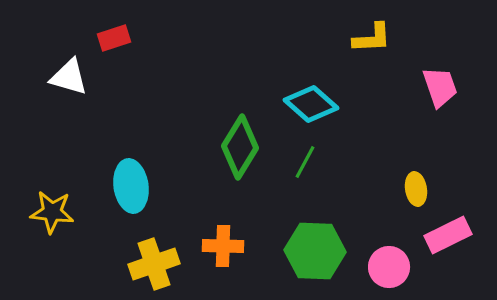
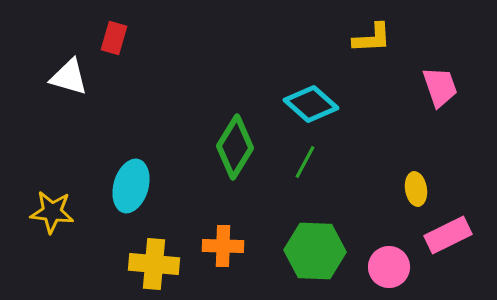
red rectangle: rotated 56 degrees counterclockwise
green diamond: moved 5 px left
cyan ellipse: rotated 24 degrees clockwise
yellow cross: rotated 24 degrees clockwise
